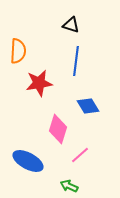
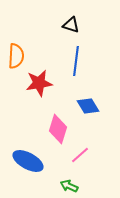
orange semicircle: moved 2 px left, 5 px down
